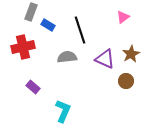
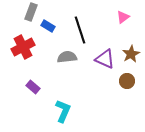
blue rectangle: moved 1 px down
red cross: rotated 15 degrees counterclockwise
brown circle: moved 1 px right
